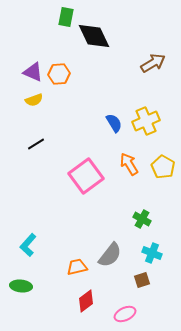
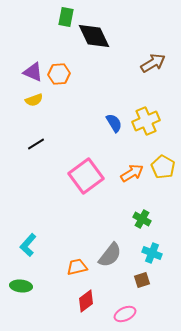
orange arrow: moved 3 px right, 9 px down; rotated 90 degrees clockwise
